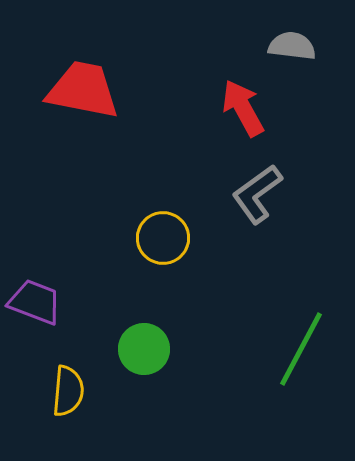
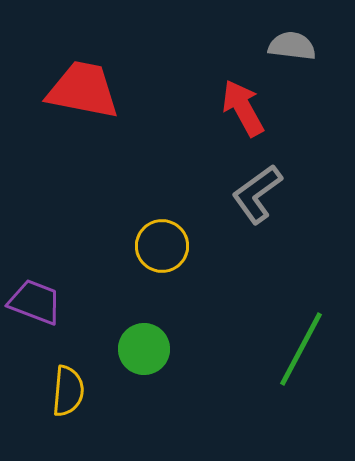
yellow circle: moved 1 px left, 8 px down
